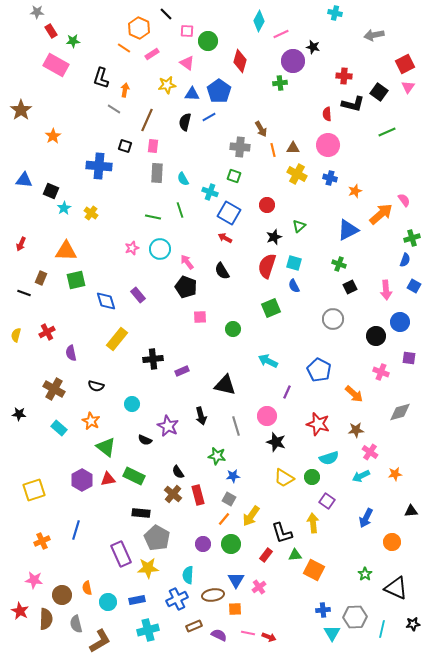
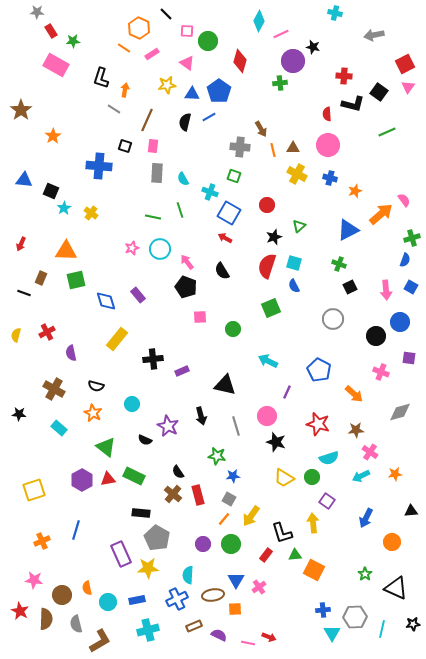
blue square at (414, 286): moved 3 px left, 1 px down
orange star at (91, 421): moved 2 px right, 8 px up
pink line at (248, 633): moved 10 px down
